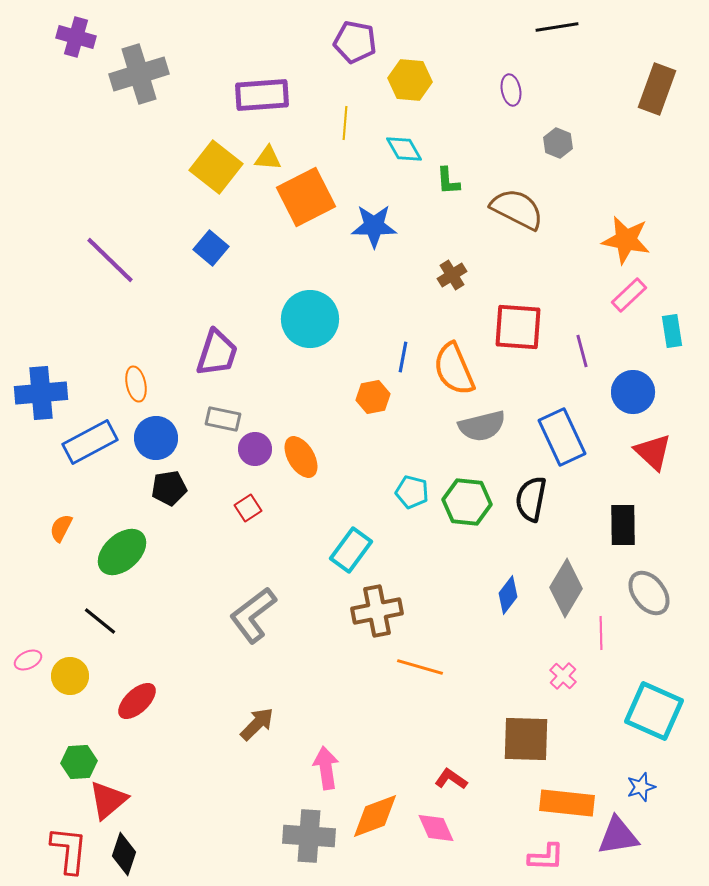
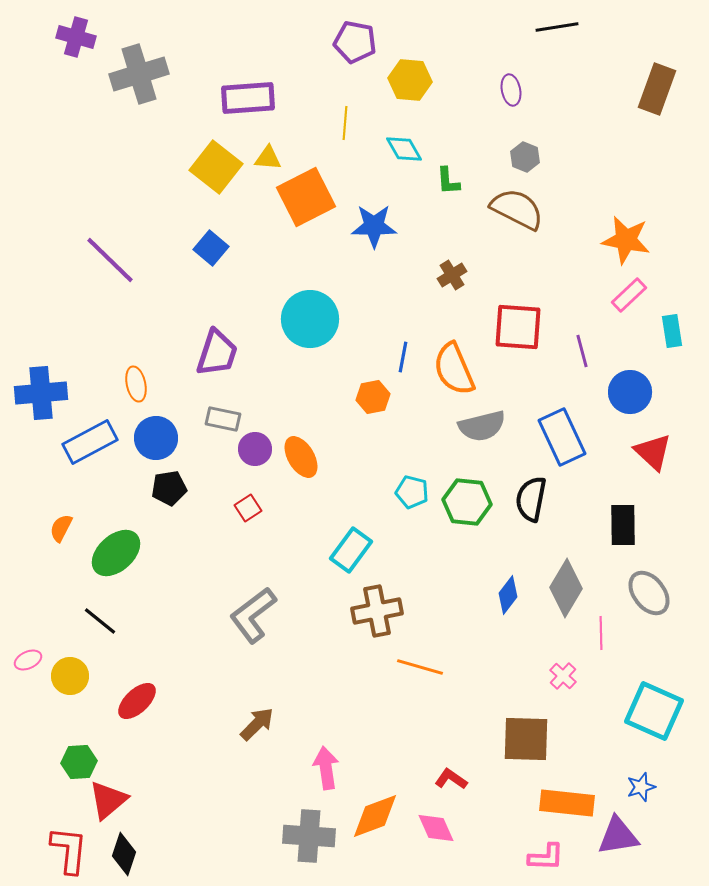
purple rectangle at (262, 95): moved 14 px left, 3 px down
gray hexagon at (558, 143): moved 33 px left, 14 px down
blue circle at (633, 392): moved 3 px left
green ellipse at (122, 552): moved 6 px left, 1 px down
